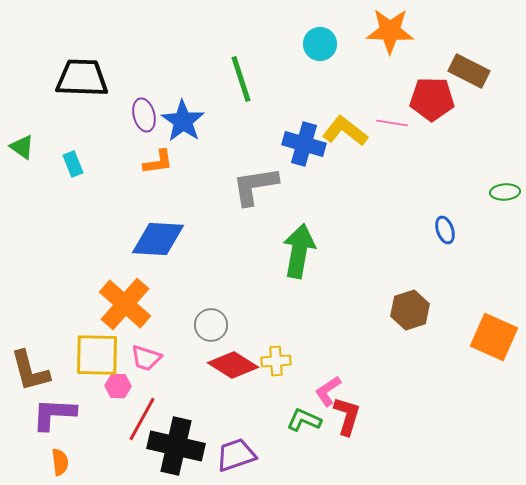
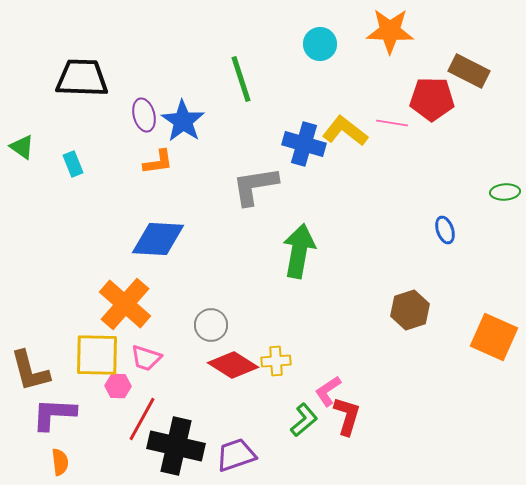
green L-shape: rotated 116 degrees clockwise
